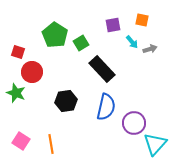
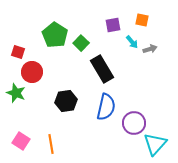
green square: rotated 14 degrees counterclockwise
black rectangle: rotated 12 degrees clockwise
